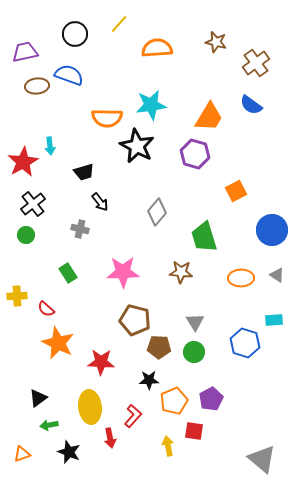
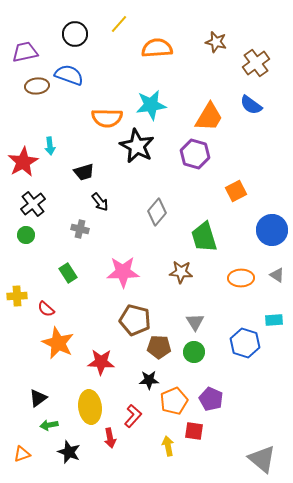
purple pentagon at (211, 399): rotated 20 degrees counterclockwise
